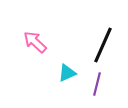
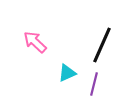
black line: moved 1 px left
purple line: moved 3 px left
